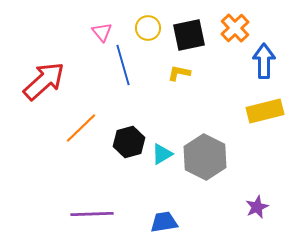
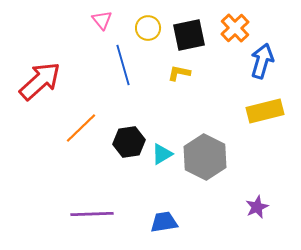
pink triangle: moved 12 px up
blue arrow: moved 2 px left; rotated 16 degrees clockwise
red arrow: moved 4 px left
black hexagon: rotated 8 degrees clockwise
